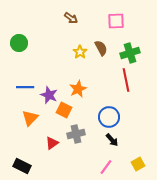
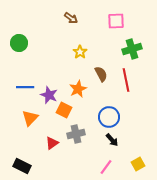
brown semicircle: moved 26 px down
green cross: moved 2 px right, 4 px up
